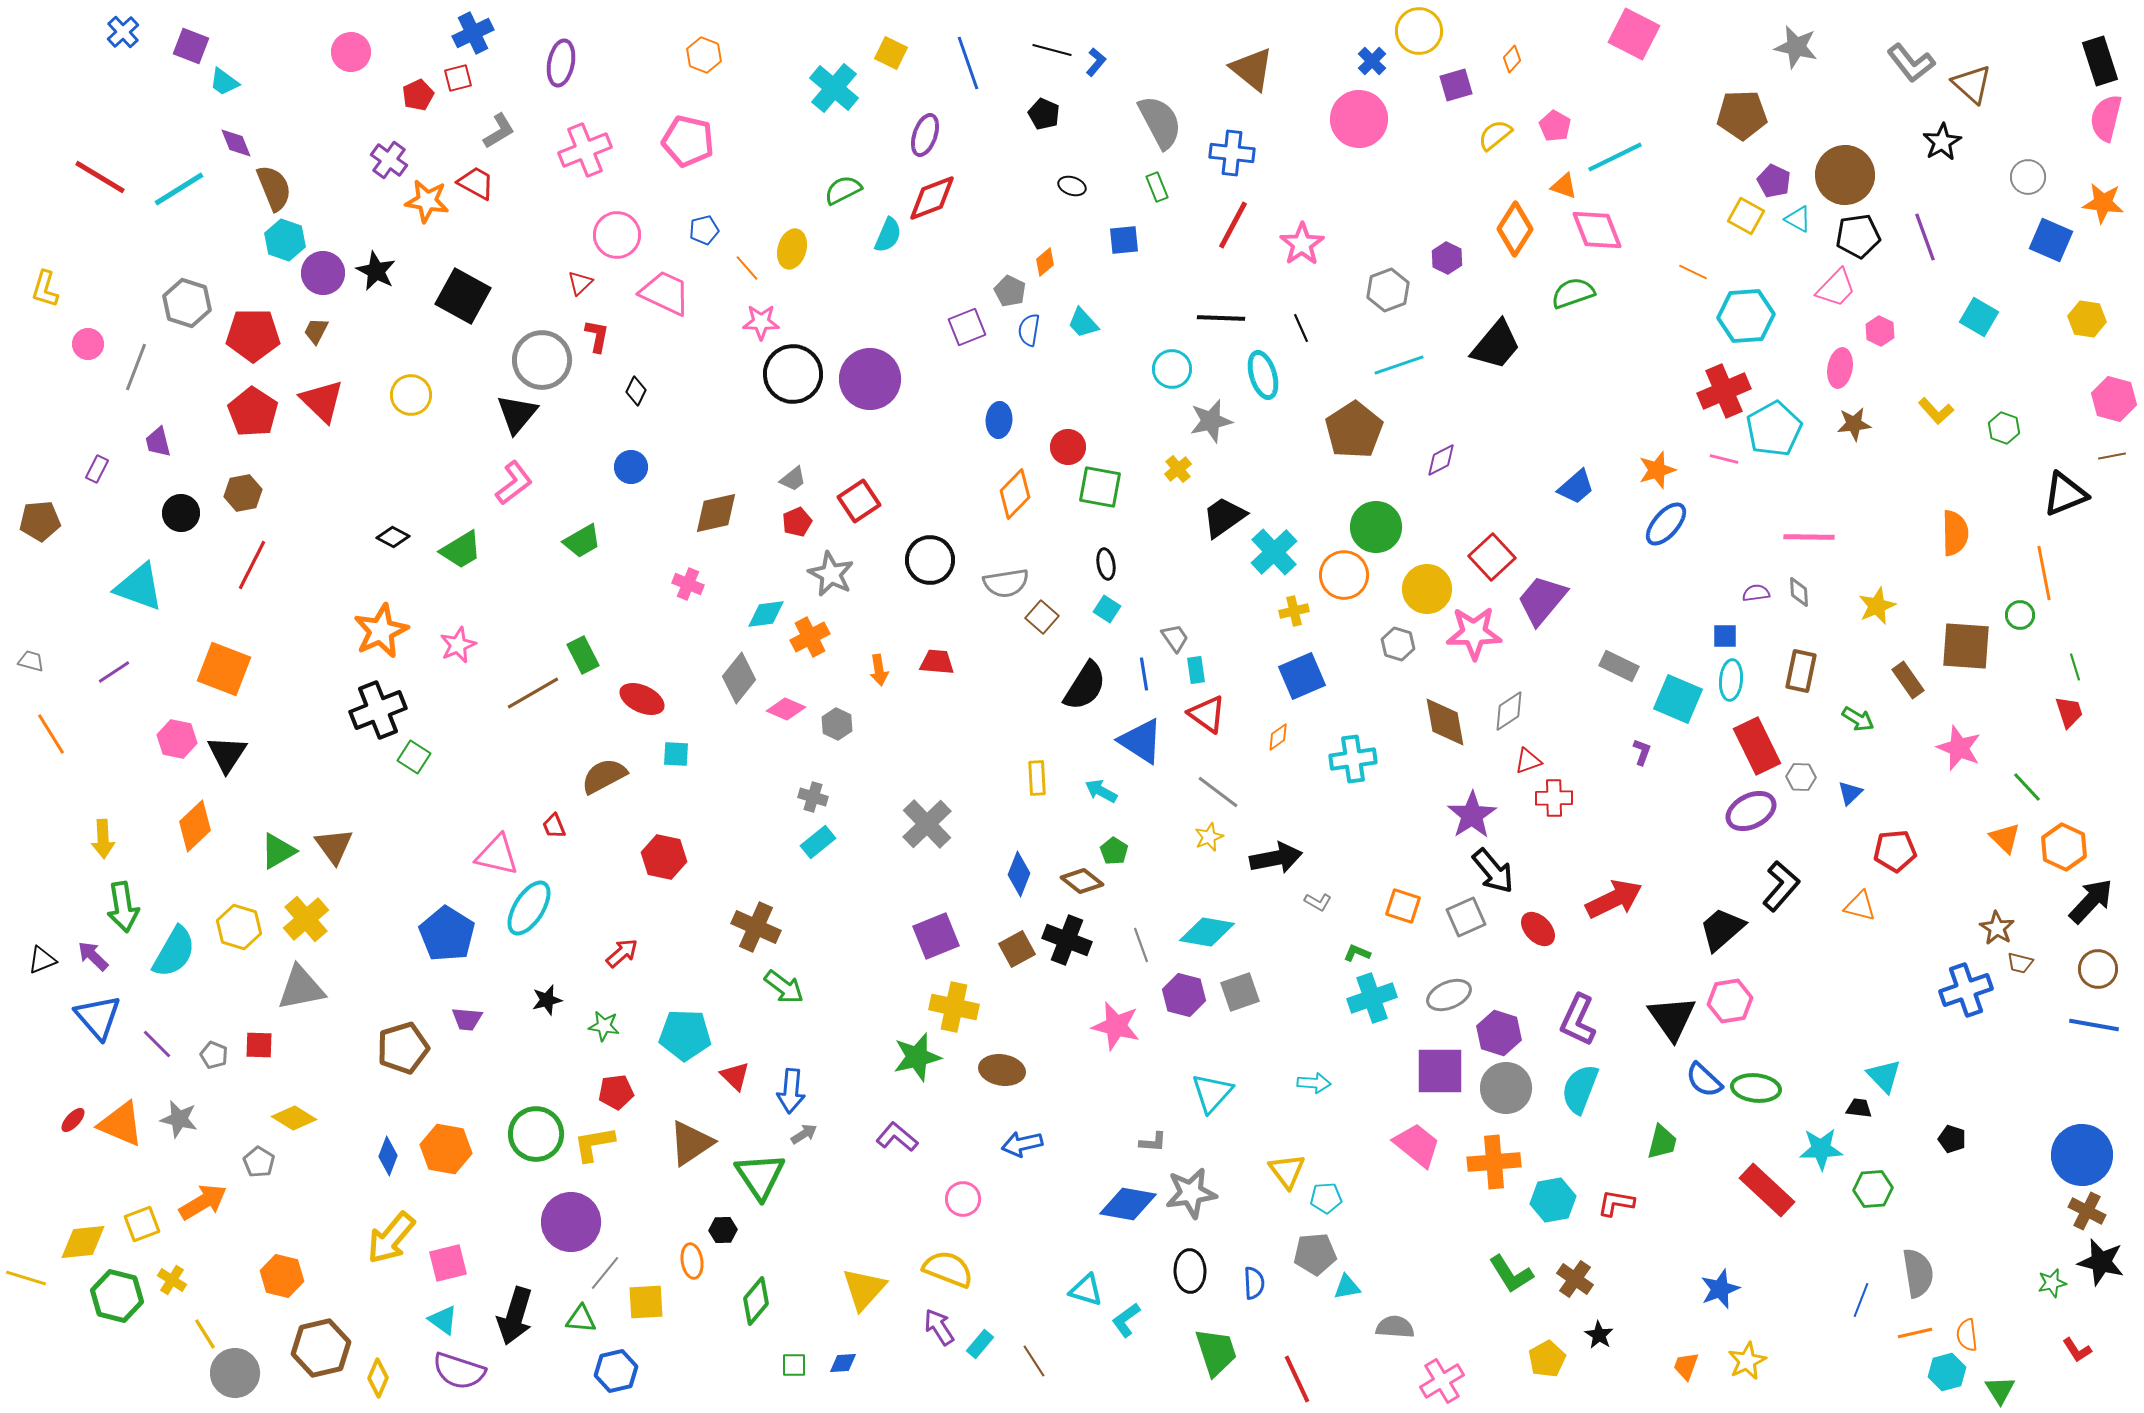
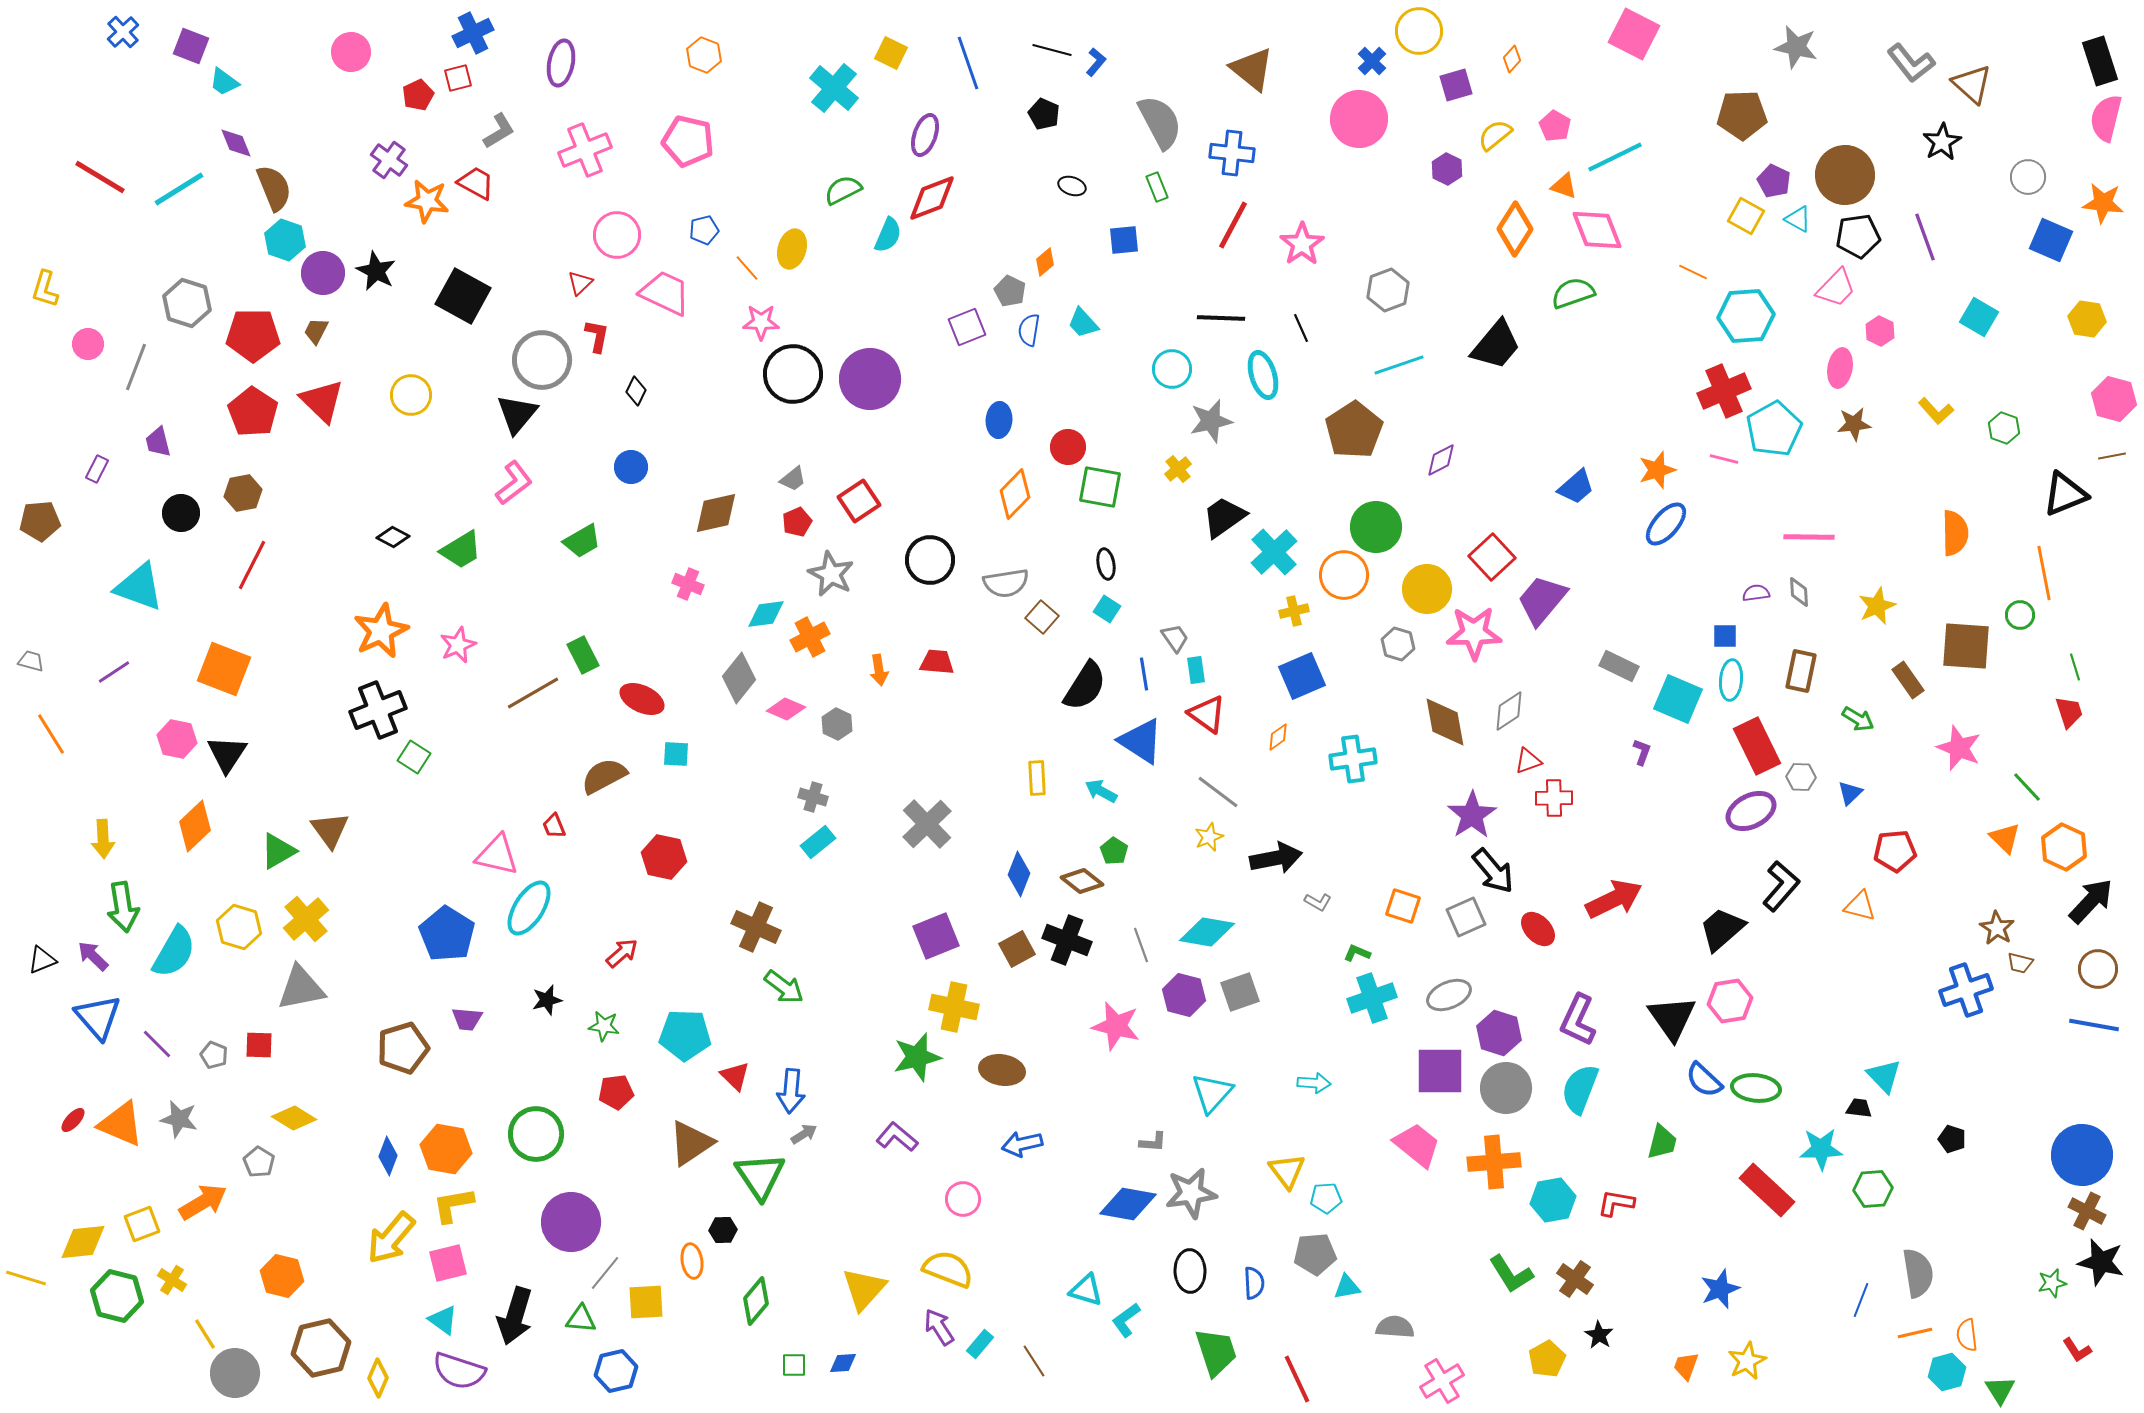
purple hexagon at (1447, 258): moved 89 px up
brown triangle at (334, 846): moved 4 px left, 16 px up
yellow L-shape at (594, 1144): moved 141 px left, 61 px down
